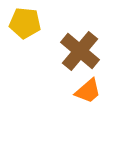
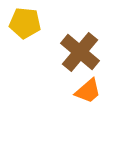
brown cross: moved 1 px down
